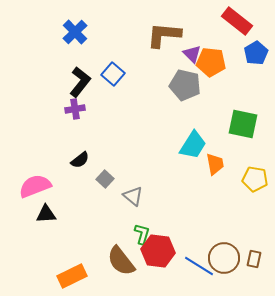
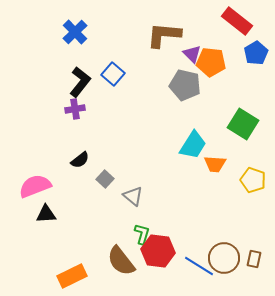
green square: rotated 20 degrees clockwise
orange trapezoid: rotated 105 degrees clockwise
yellow pentagon: moved 2 px left, 1 px down; rotated 10 degrees clockwise
